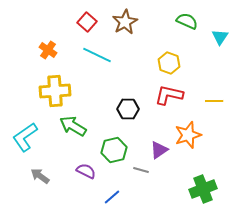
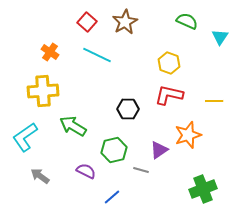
orange cross: moved 2 px right, 2 px down
yellow cross: moved 12 px left
